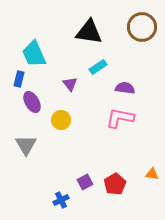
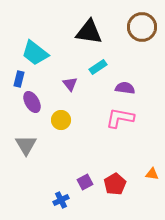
cyan trapezoid: moved 1 px right, 1 px up; rotated 28 degrees counterclockwise
